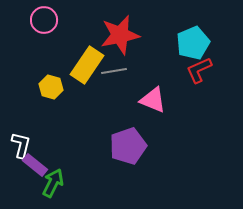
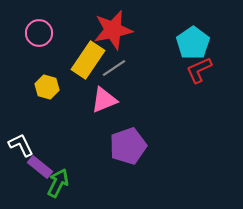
pink circle: moved 5 px left, 13 px down
red star: moved 7 px left, 5 px up
cyan pentagon: rotated 12 degrees counterclockwise
yellow rectangle: moved 1 px right, 5 px up
gray line: moved 3 px up; rotated 25 degrees counterclockwise
yellow hexagon: moved 4 px left
pink triangle: moved 49 px left; rotated 44 degrees counterclockwise
white L-shape: rotated 40 degrees counterclockwise
purple rectangle: moved 5 px right, 2 px down
green arrow: moved 5 px right
